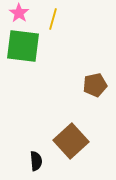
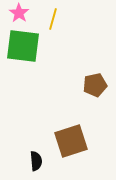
brown square: rotated 24 degrees clockwise
